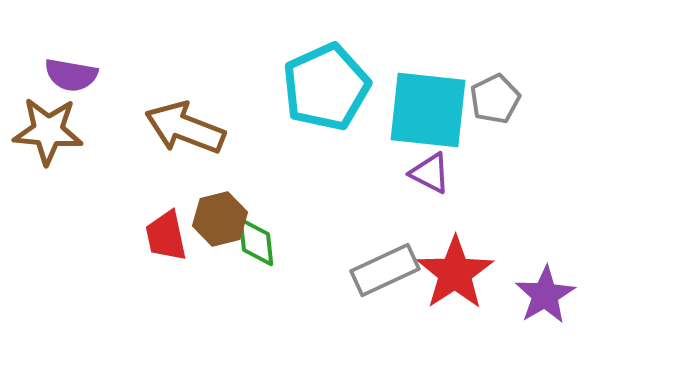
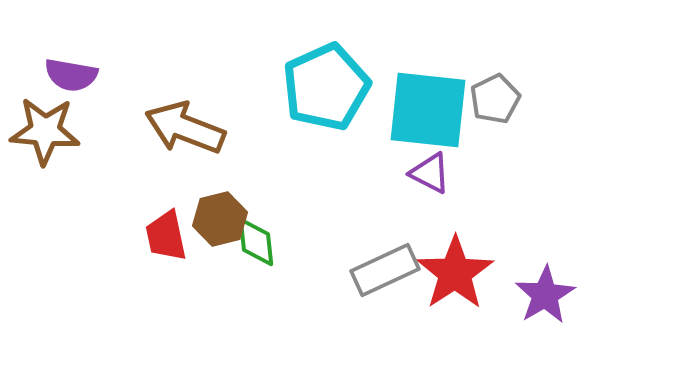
brown star: moved 3 px left
